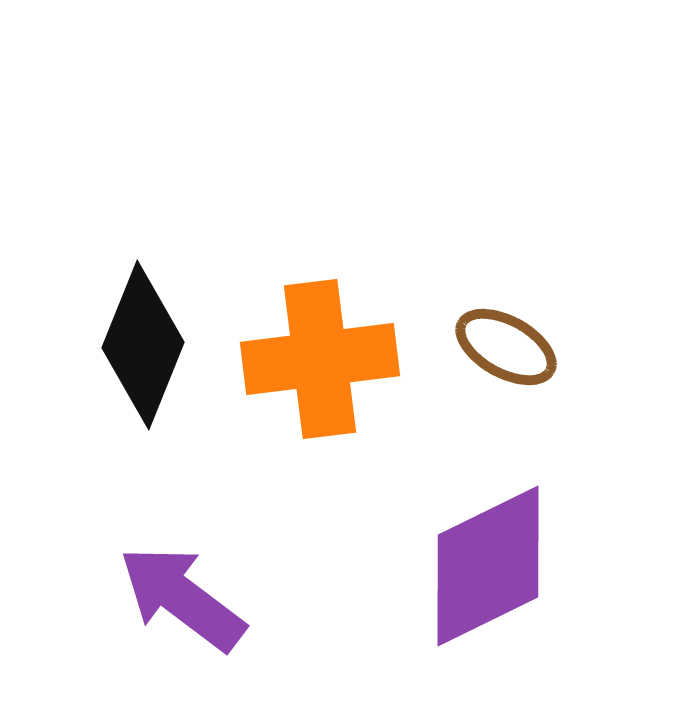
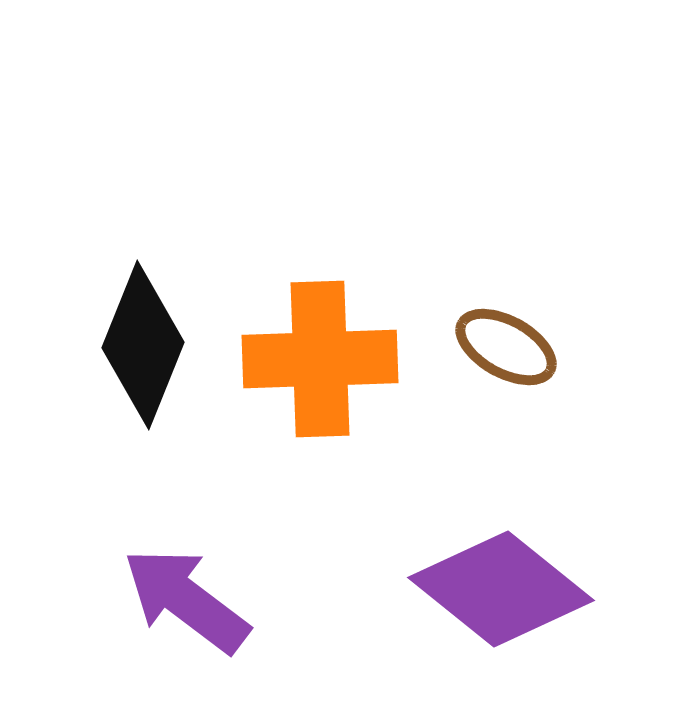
orange cross: rotated 5 degrees clockwise
purple diamond: moved 13 px right, 23 px down; rotated 65 degrees clockwise
purple arrow: moved 4 px right, 2 px down
